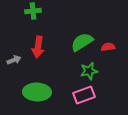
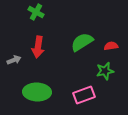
green cross: moved 3 px right, 1 px down; rotated 35 degrees clockwise
red semicircle: moved 3 px right, 1 px up
green star: moved 16 px right
